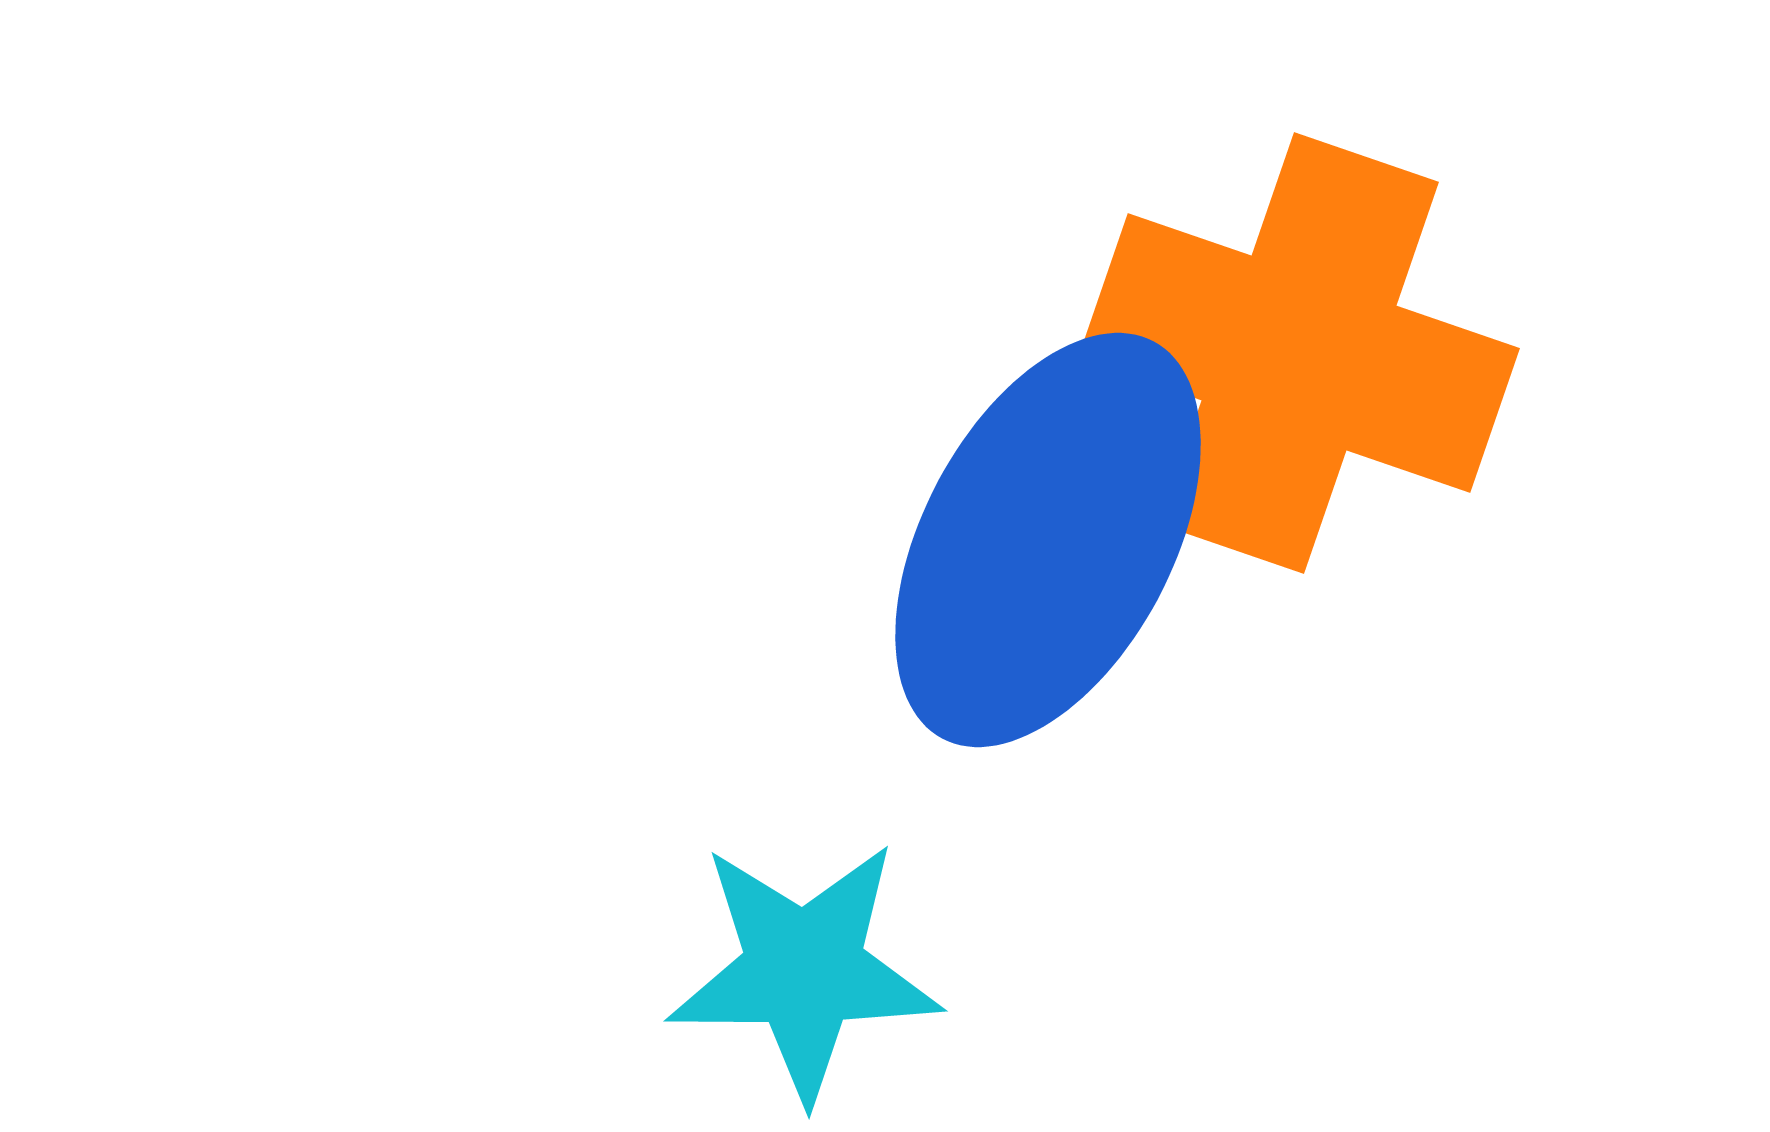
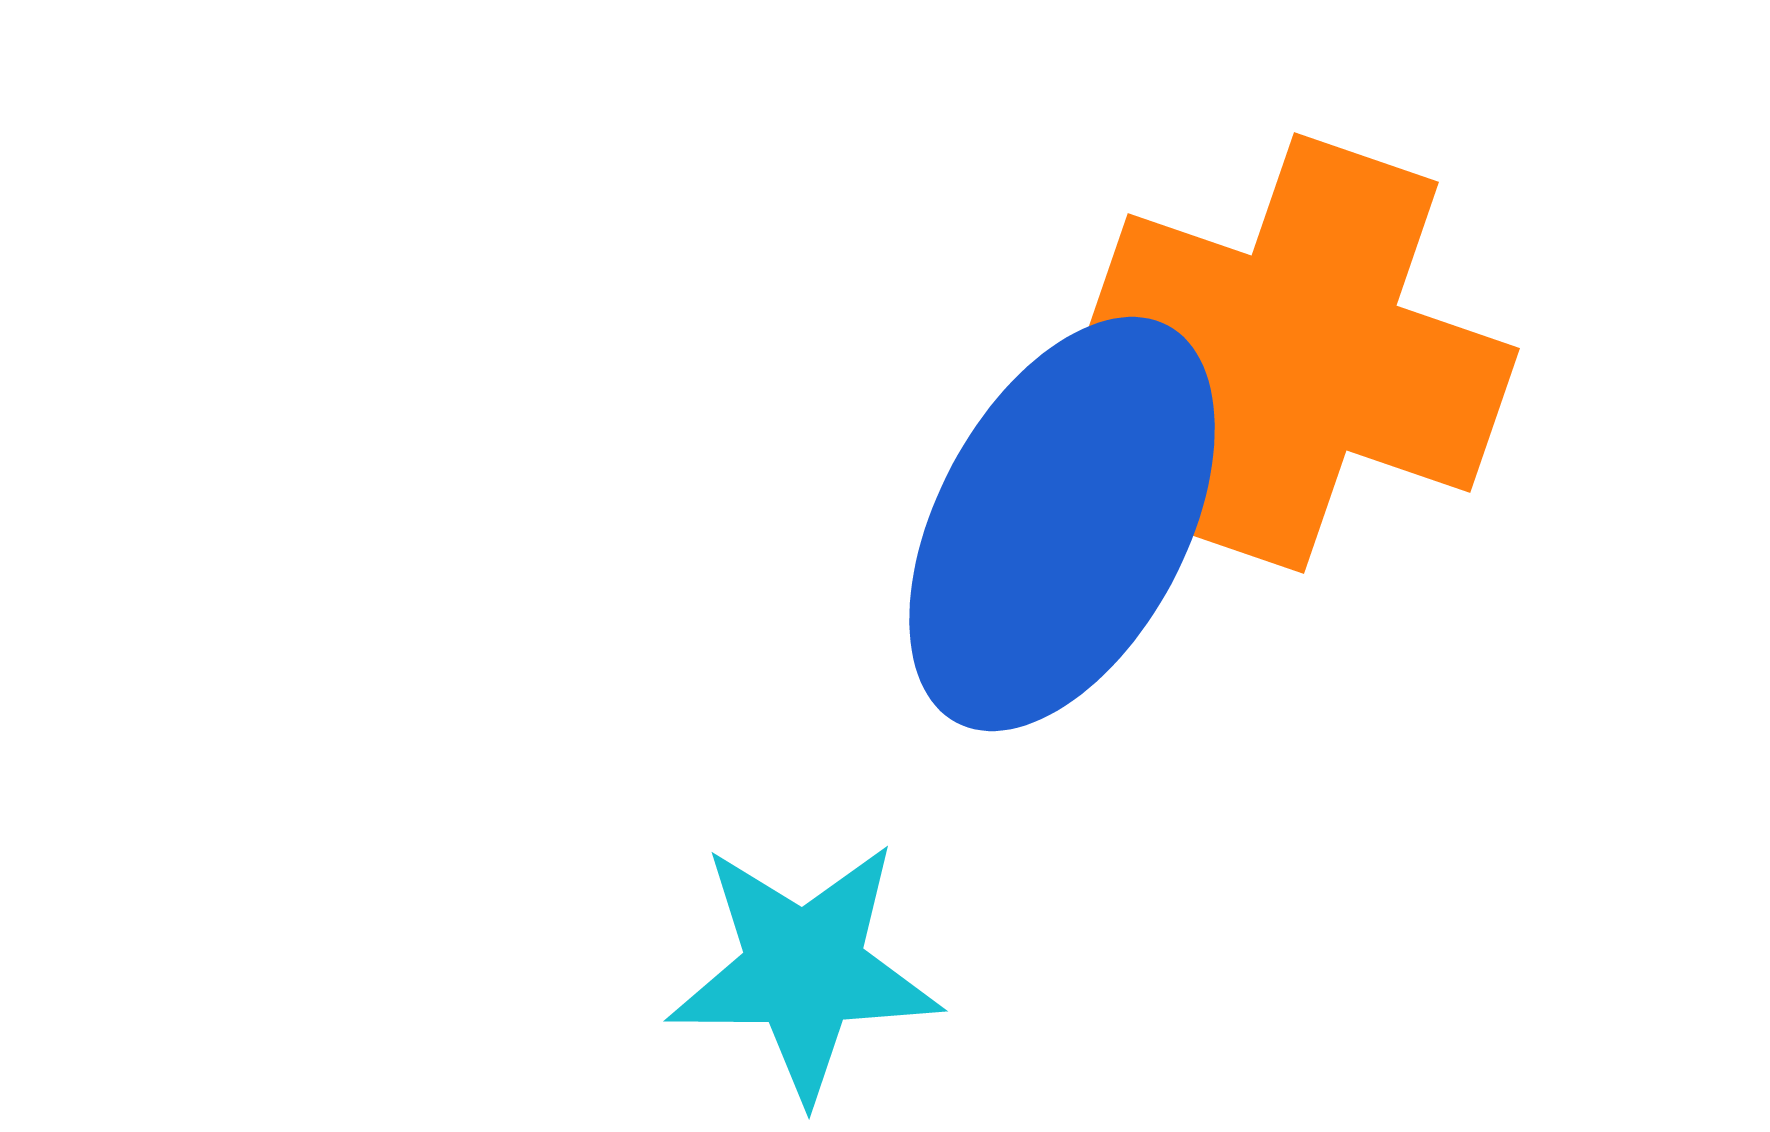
blue ellipse: moved 14 px right, 16 px up
